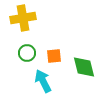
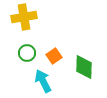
yellow cross: moved 1 px right, 1 px up
orange square: rotated 28 degrees counterclockwise
green diamond: rotated 15 degrees clockwise
